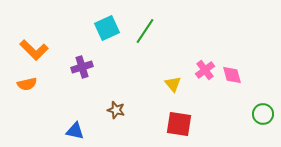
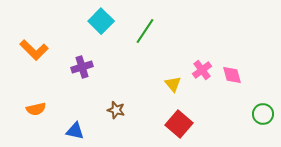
cyan square: moved 6 px left, 7 px up; rotated 20 degrees counterclockwise
pink cross: moved 3 px left
orange semicircle: moved 9 px right, 25 px down
red square: rotated 32 degrees clockwise
